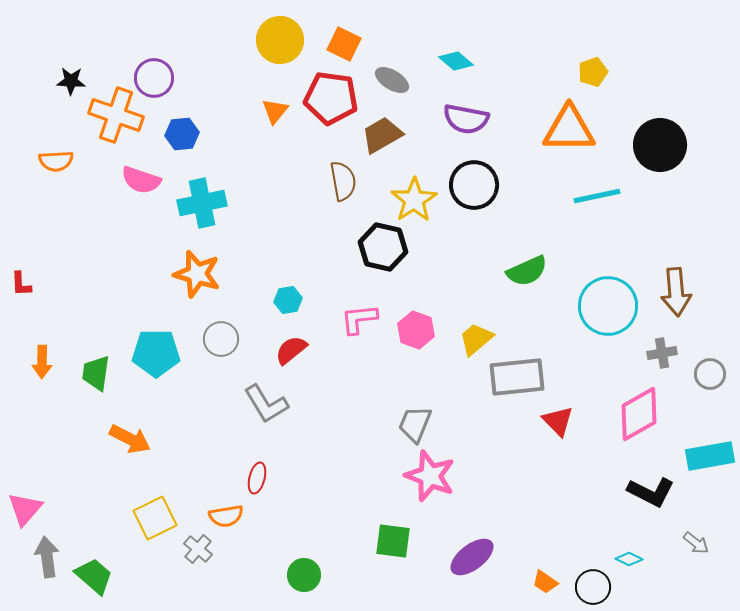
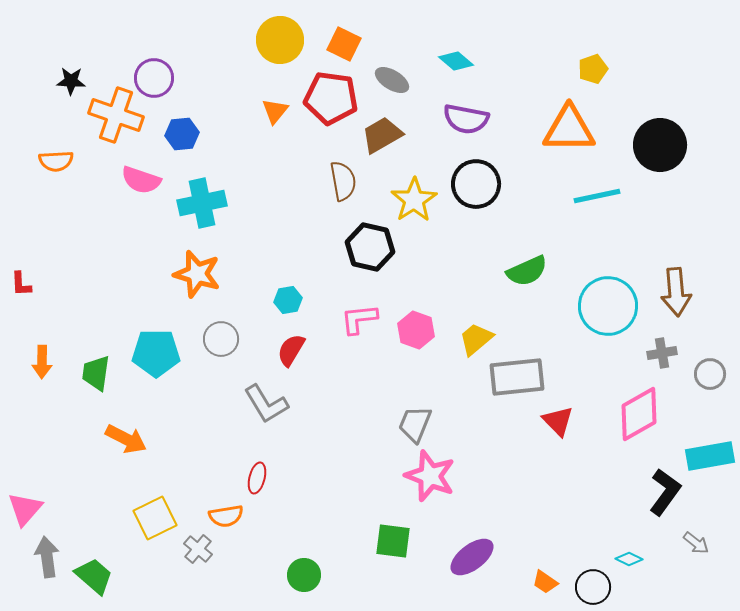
yellow pentagon at (593, 72): moved 3 px up
black circle at (474, 185): moved 2 px right, 1 px up
black hexagon at (383, 247): moved 13 px left
red semicircle at (291, 350): rotated 20 degrees counterclockwise
orange arrow at (130, 439): moved 4 px left
black L-shape at (651, 492): moved 14 px right; rotated 81 degrees counterclockwise
